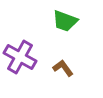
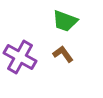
brown L-shape: moved 14 px up
